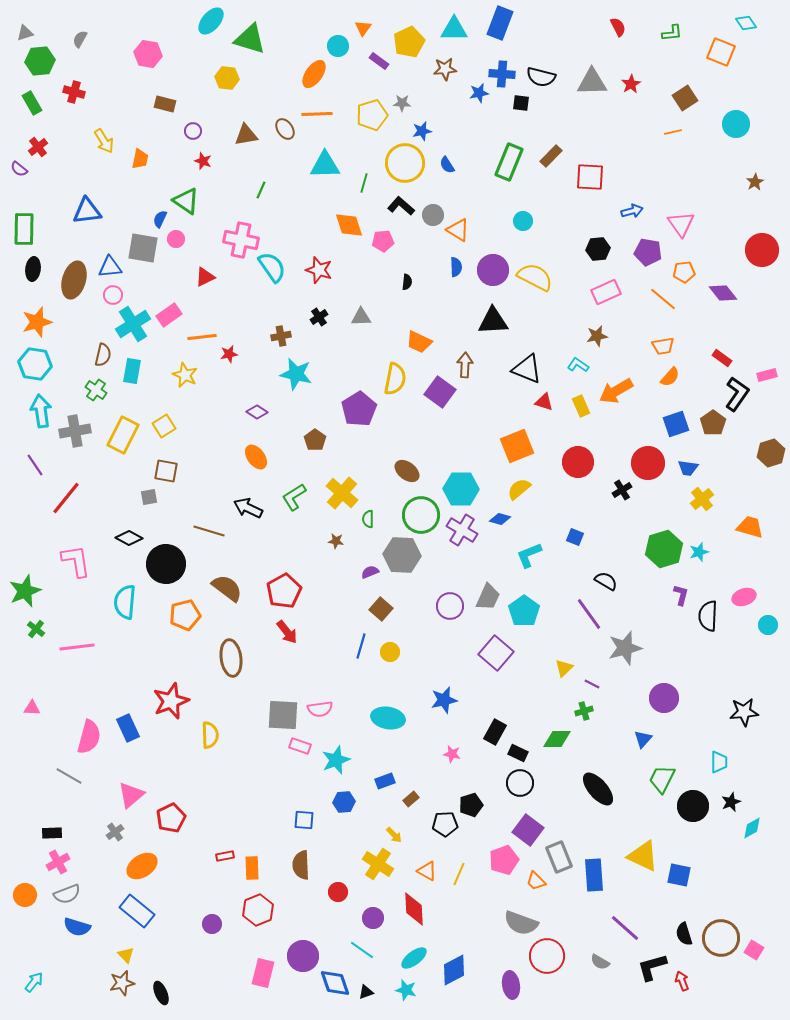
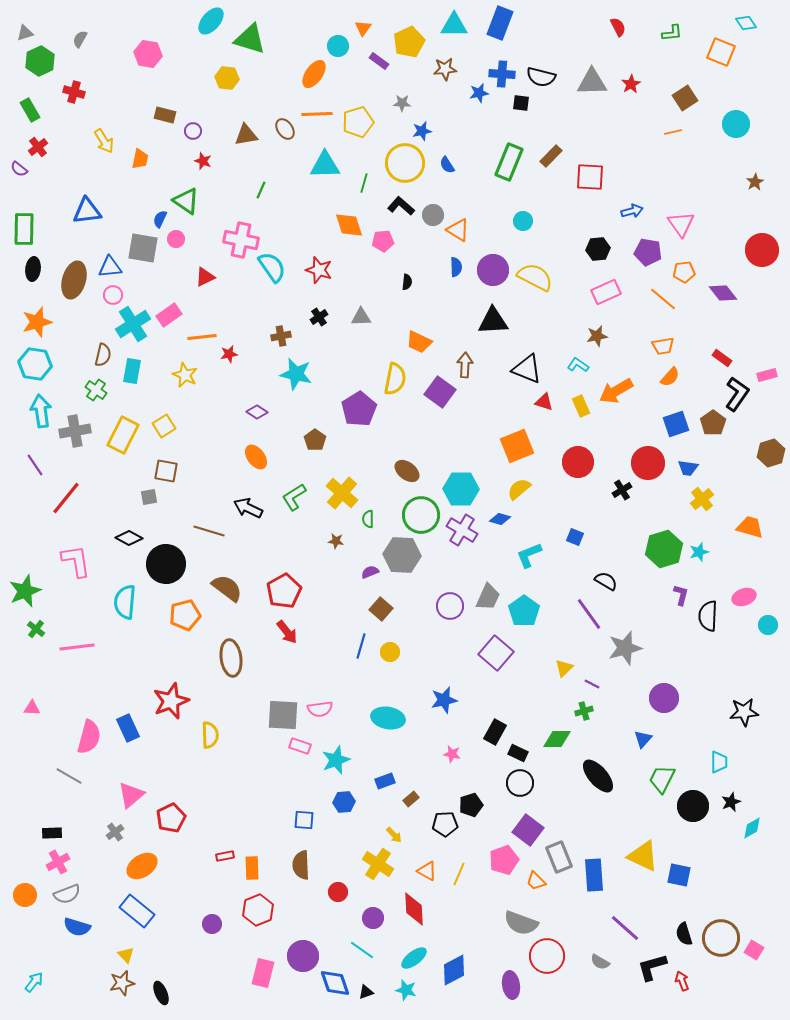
cyan triangle at (454, 29): moved 4 px up
green hexagon at (40, 61): rotated 20 degrees counterclockwise
green rectangle at (32, 103): moved 2 px left, 7 px down
brown rectangle at (165, 104): moved 11 px down
yellow pentagon at (372, 115): moved 14 px left, 7 px down
black ellipse at (598, 789): moved 13 px up
